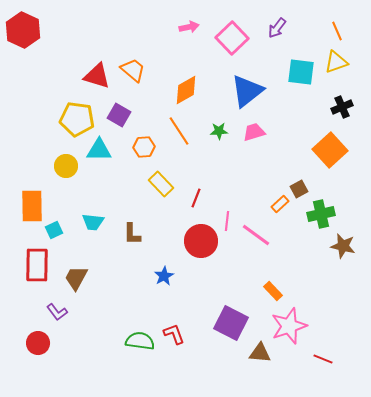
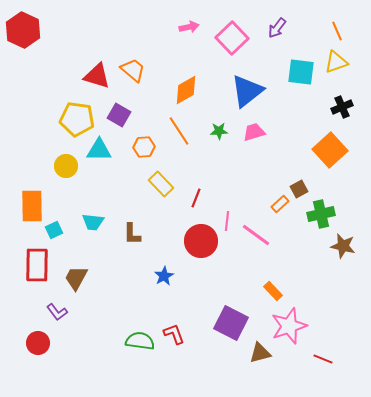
brown triangle at (260, 353): rotated 20 degrees counterclockwise
